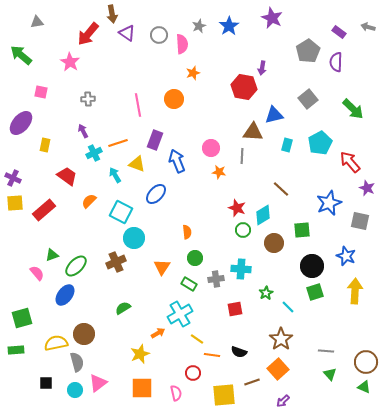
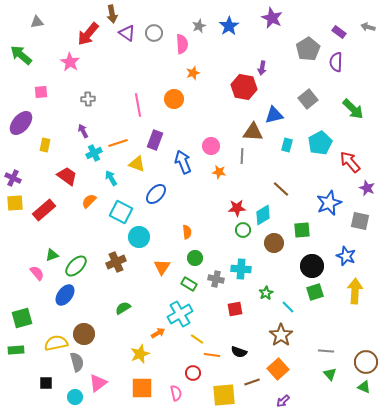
gray circle at (159, 35): moved 5 px left, 2 px up
gray pentagon at (308, 51): moved 2 px up
pink square at (41, 92): rotated 16 degrees counterclockwise
pink circle at (211, 148): moved 2 px up
blue arrow at (177, 161): moved 6 px right, 1 px down
cyan arrow at (115, 175): moved 4 px left, 3 px down
red star at (237, 208): rotated 24 degrees counterclockwise
cyan circle at (134, 238): moved 5 px right, 1 px up
gray cross at (216, 279): rotated 21 degrees clockwise
brown star at (281, 339): moved 4 px up
cyan circle at (75, 390): moved 7 px down
